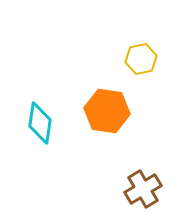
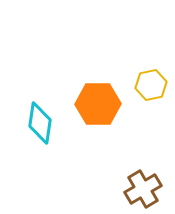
yellow hexagon: moved 10 px right, 26 px down
orange hexagon: moved 9 px left, 7 px up; rotated 9 degrees counterclockwise
